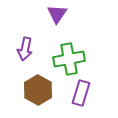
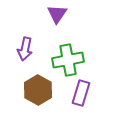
green cross: moved 1 px left, 1 px down
